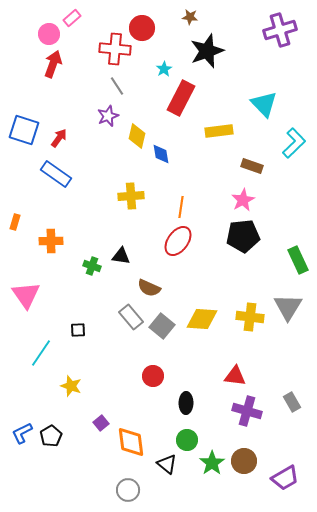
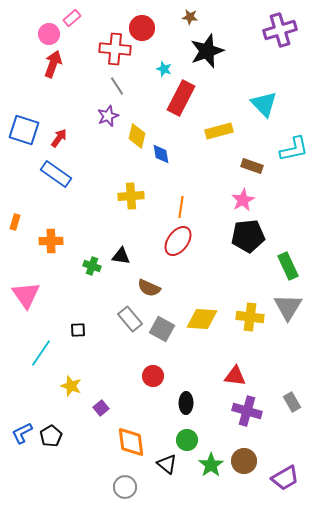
cyan star at (164, 69): rotated 21 degrees counterclockwise
yellow rectangle at (219, 131): rotated 8 degrees counterclockwise
cyan L-shape at (294, 143): moved 6 px down; rotated 32 degrees clockwise
black pentagon at (243, 236): moved 5 px right
green rectangle at (298, 260): moved 10 px left, 6 px down
gray rectangle at (131, 317): moved 1 px left, 2 px down
gray square at (162, 326): moved 3 px down; rotated 10 degrees counterclockwise
purple square at (101, 423): moved 15 px up
green star at (212, 463): moved 1 px left, 2 px down
gray circle at (128, 490): moved 3 px left, 3 px up
